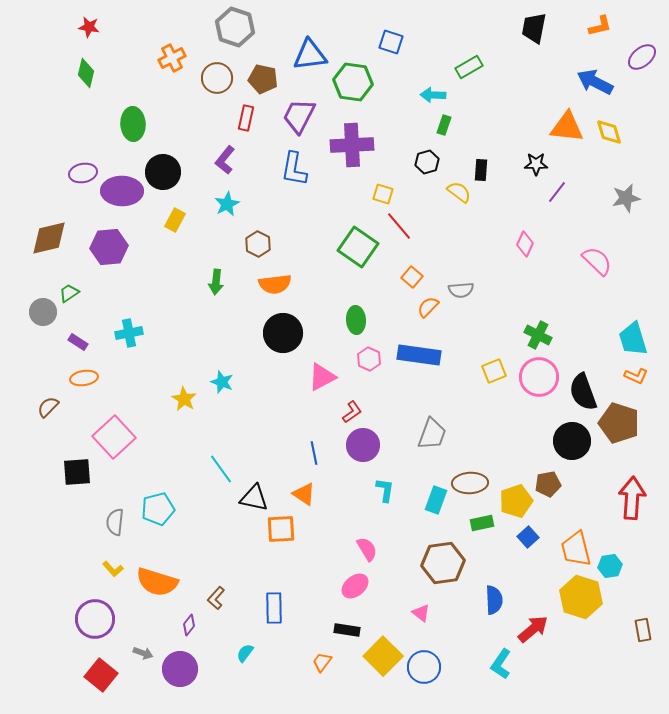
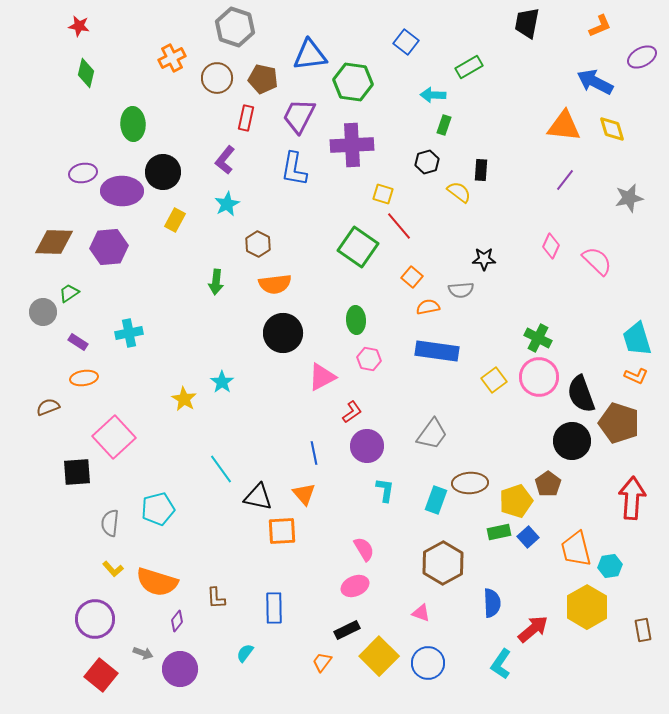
orange L-shape at (600, 26): rotated 10 degrees counterclockwise
red star at (89, 27): moved 10 px left, 1 px up
black trapezoid at (534, 28): moved 7 px left, 5 px up
blue square at (391, 42): moved 15 px right; rotated 20 degrees clockwise
purple ellipse at (642, 57): rotated 12 degrees clockwise
orange triangle at (567, 127): moved 3 px left, 1 px up
yellow diamond at (609, 132): moved 3 px right, 3 px up
black star at (536, 164): moved 52 px left, 95 px down
purple line at (557, 192): moved 8 px right, 12 px up
gray star at (626, 198): moved 3 px right
brown diamond at (49, 238): moved 5 px right, 4 px down; rotated 15 degrees clockwise
pink diamond at (525, 244): moved 26 px right, 2 px down
orange semicircle at (428, 307): rotated 35 degrees clockwise
green cross at (538, 335): moved 3 px down
cyan trapezoid at (633, 339): moved 4 px right
blue rectangle at (419, 355): moved 18 px right, 4 px up
pink hexagon at (369, 359): rotated 15 degrees counterclockwise
yellow square at (494, 371): moved 9 px down; rotated 15 degrees counterclockwise
cyan star at (222, 382): rotated 15 degrees clockwise
black semicircle at (583, 392): moved 2 px left, 2 px down
brown semicircle at (48, 407): rotated 25 degrees clockwise
gray trapezoid at (432, 434): rotated 16 degrees clockwise
purple circle at (363, 445): moved 4 px right, 1 px down
brown pentagon at (548, 484): rotated 25 degrees counterclockwise
orange triangle at (304, 494): rotated 15 degrees clockwise
black triangle at (254, 498): moved 4 px right, 1 px up
gray semicircle at (115, 522): moved 5 px left, 1 px down
green rectangle at (482, 523): moved 17 px right, 9 px down
orange square at (281, 529): moved 1 px right, 2 px down
pink semicircle at (367, 549): moved 3 px left
brown hexagon at (443, 563): rotated 21 degrees counterclockwise
pink ellipse at (355, 586): rotated 16 degrees clockwise
yellow hexagon at (581, 597): moved 6 px right, 10 px down; rotated 12 degrees clockwise
brown L-shape at (216, 598): rotated 45 degrees counterclockwise
blue semicircle at (494, 600): moved 2 px left, 3 px down
pink triangle at (421, 613): rotated 18 degrees counterclockwise
purple diamond at (189, 625): moved 12 px left, 4 px up
black rectangle at (347, 630): rotated 35 degrees counterclockwise
yellow square at (383, 656): moved 4 px left
blue circle at (424, 667): moved 4 px right, 4 px up
